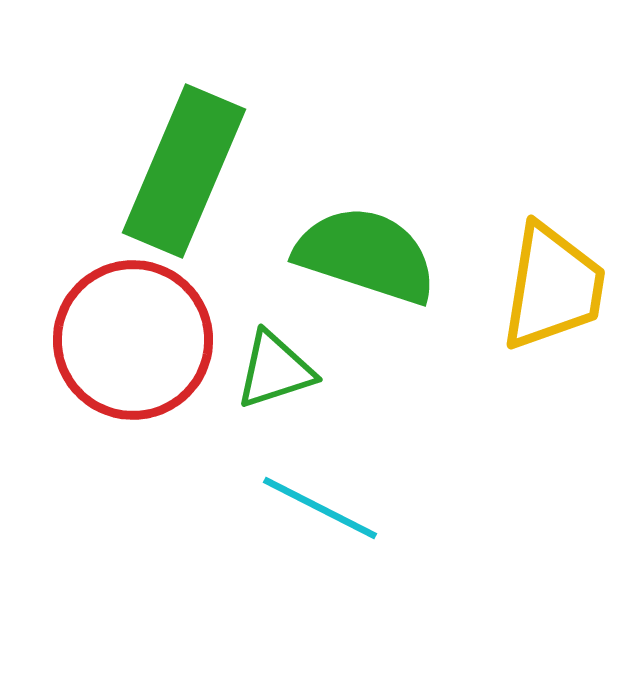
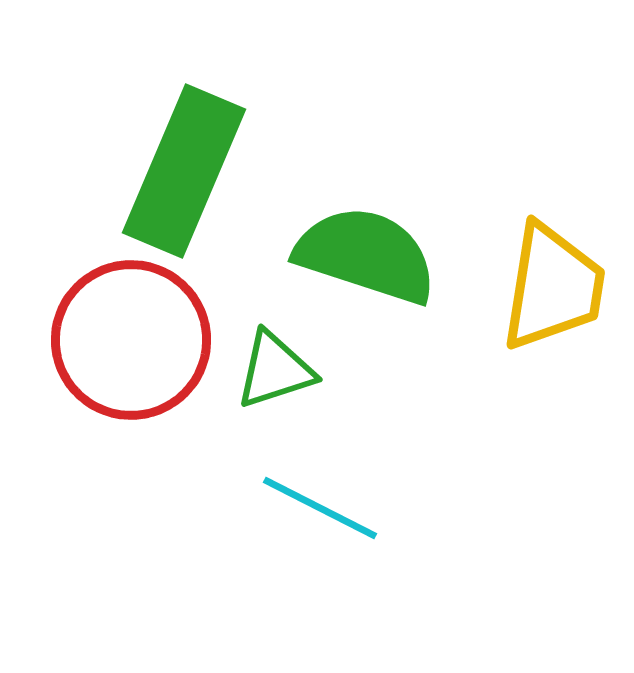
red circle: moved 2 px left
